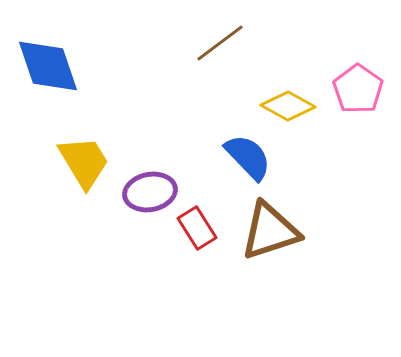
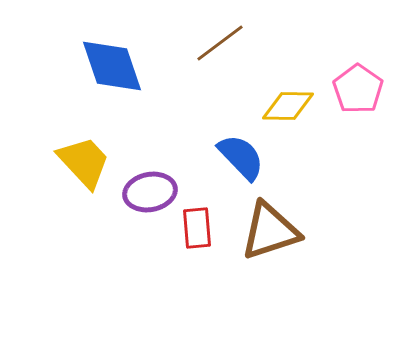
blue diamond: moved 64 px right
yellow diamond: rotated 28 degrees counterclockwise
blue semicircle: moved 7 px left
yellow trapezoid: rotated 12 degrees counterclockwise
red rectangle: rotated 27 degrees clockwise
